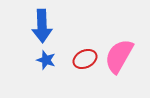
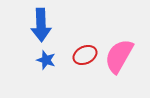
blue arrow: moved 1 px left, 1 px up
red ellipse: moved 4 px up
